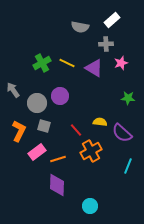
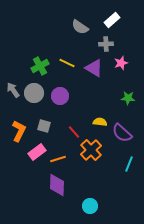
gray semicircle: rotated 24 degrees clockwise
green cross: moved 2 px left, 3 px down
gray circle: moved 3 px left, 10 px up
red line: moved 2 px left, 2 px down
orange cross: moved 1 px up; rotated 15 degrees counterclockwise
cyan line: moved 1 px right, 2 px up
